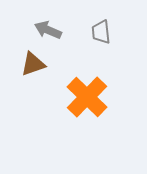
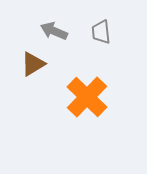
gray arrow: moved 6 px right, 1 px down
brown triangle: rotated 12 degrees counterclockwise
